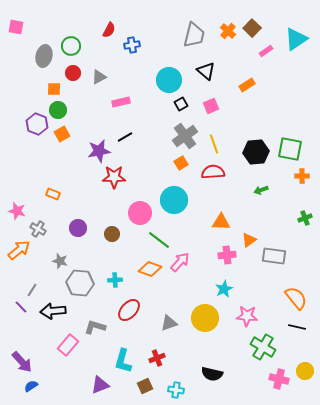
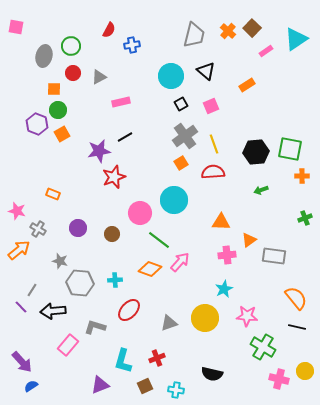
cyan circle at (169, 80): moved 2 px right, 4 px up
red star at (114, 177): rotated 20 degrees counterclockwise
